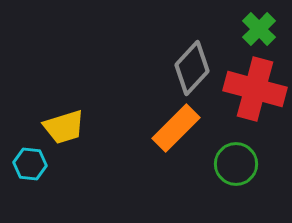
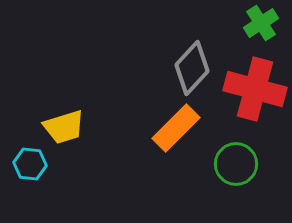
green cross: moved 2 px right, 6 px up; rotated 12 degrees clockwise
